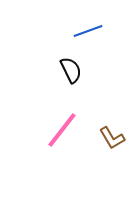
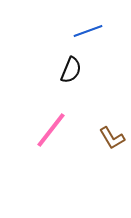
black semicircle: rotated 48 degrees clockwise
pink line: moved 11 px left
